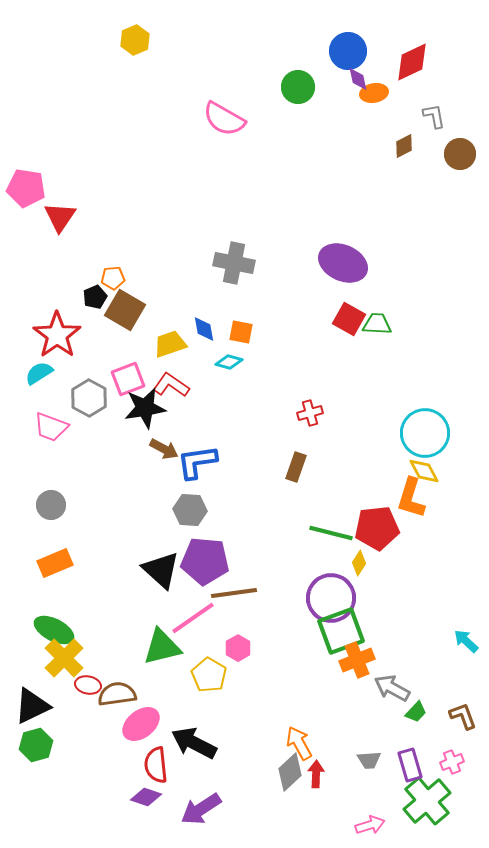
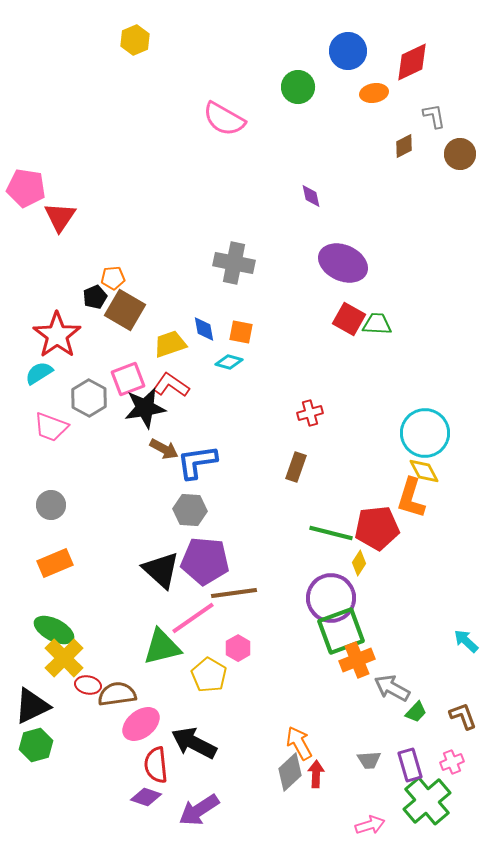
purple diamond at (358, 79): moved 47 px left, 117 px down
purple arrow at (201, 809): moved 2 px left, 1 px down
